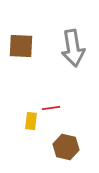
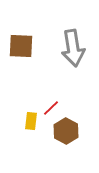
red line: rotated 36 degrees counterclockwise
brown hexagon: moved 16 px up; rotated 15 degrees clockwise
